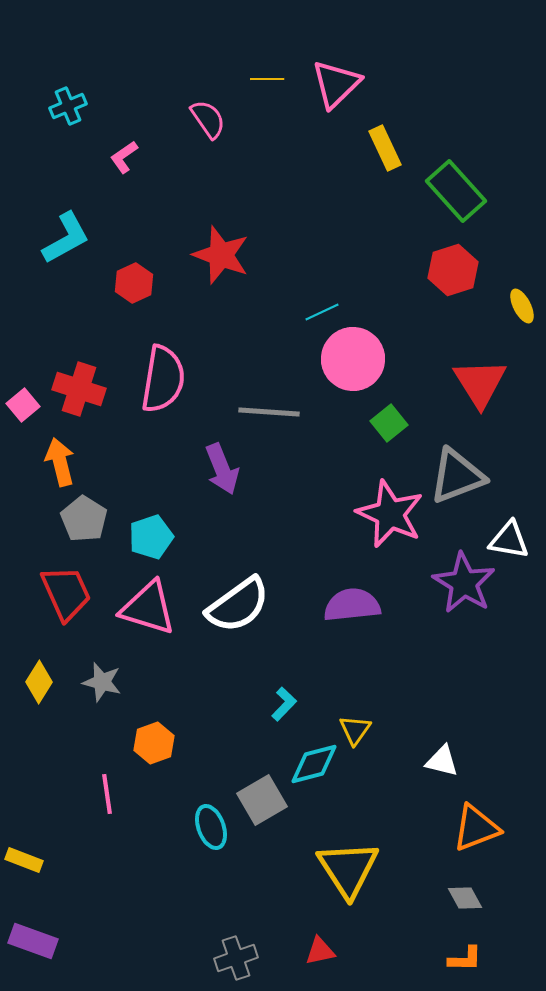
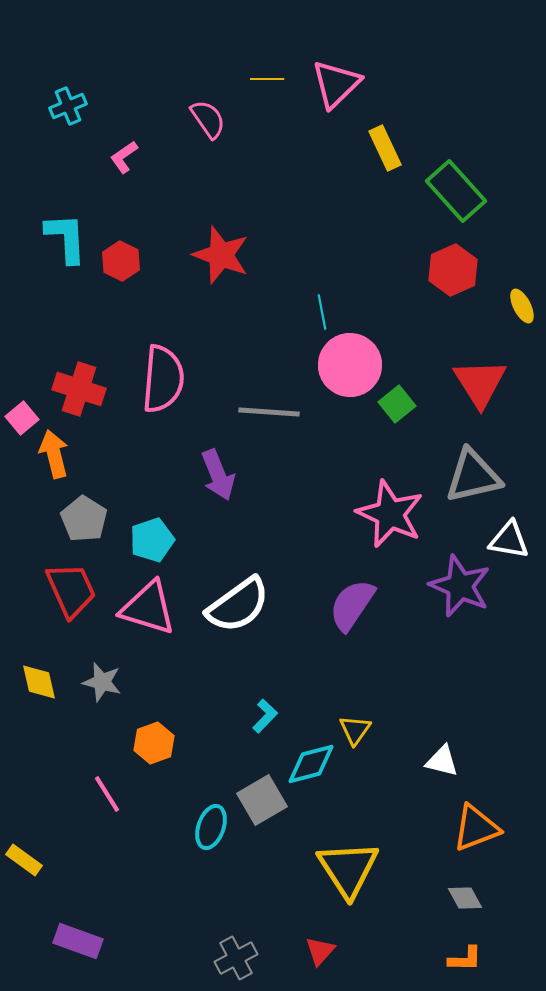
cyan L-shape at (66, 238): rotated 64 degrees counterclockwise
red hexagon at (453, 270): rotated 6 degrees counterclockwise
red hexagon at (134, 283): moved 13 px left, 22 px up; rotated 9 degrees counterclockwise
cyan line at (322, 312): rotated 76 degrees counterclockwise
pink circle at (353, 359): moved 3 px left, 6 px down
pink semicircle at (163, 379): rotated 4 degrees counterclockwise
pink square at (23, 405): moved 1 px left, 13 px down
green square at (389, 423): moved 8 px right, 19 px up
orange arrow at (60, 462): moved 6 px left, 8 px up
purple arrow at (222, 469): moved 4 px left, 6 px down
gray triangle at (457, 476): moved 16 px right; rotated 8 degrees clockwise
cyan pentagon at (151, 537): moved 1 px right, 3 px down
purple star at (464, 583): moved 4 px left, 3 px down; rotated 8 degrees counterclockwise
red trapezoid at (66, 593): moved 5 px right, 3 px up
purple semicircle at (352, 605): rotated 50 degrees counterclockwise
yellow diamond at (39, 682): rotated 45 degrees counterclockwise
cyan L-shape at (284, 704): moved 19 px left, 12 px down
cyan diamond at (314, 764): moved 3 px left
pink line at (107, 794): rotated 24 degrees counterclockwise
cyan ellipse at (211, 827): rotated 39 degrees clockwise
yellow rectangle at (24, 860): rotated 15 degrees clockwise
purple rectangle at (33, 941): moved 45 px right
red triangle at (320, 951): rotated 36 degrees counterclockwise
gray cross at (236, 958): rotated 9 degrees counterclockwise
